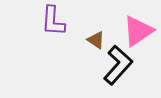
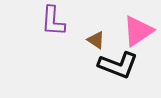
black L-shape: rotated 69 degrees clockwise
